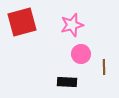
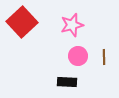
red square: rotated 28 degrees counterclockwise
pink circle: moved 3 px left, 2 px down
brown line: moved 10 px up
